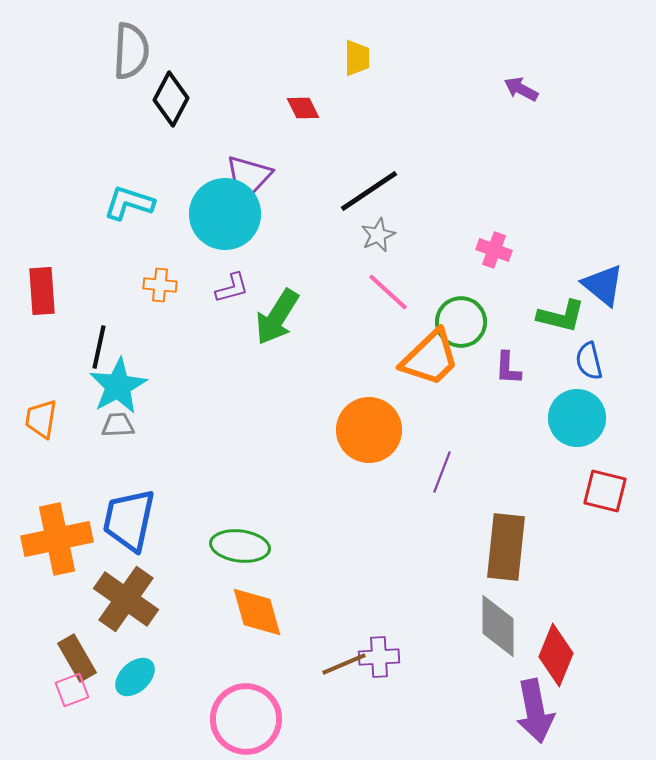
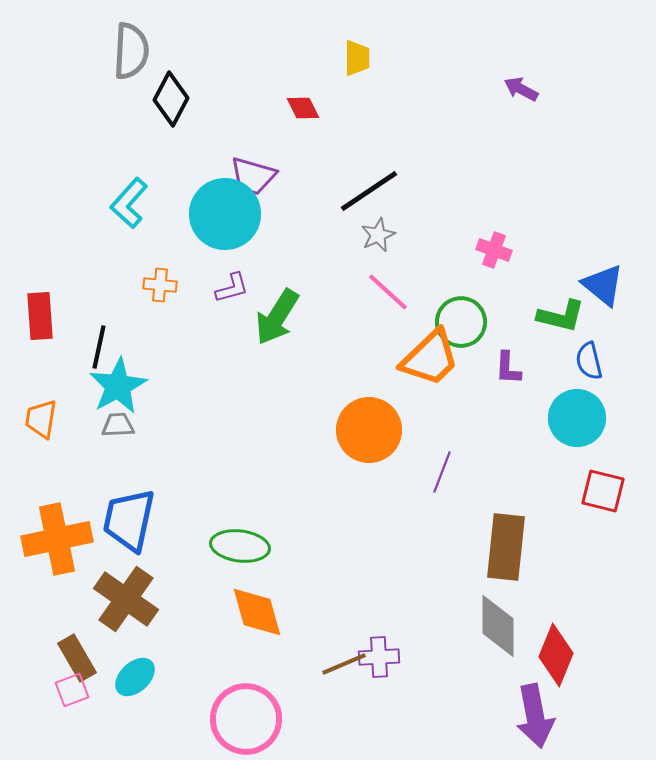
purple trapezoid at (249, 175): moved 4 px right, 1 px down
cyan L-shape at (129, 203): rotated 66 degrees counterclockwise
red rectangle at (42, 291): moved 2 px left, 25 px down
red square at (605, 491): moved 2 px left
purple arrow at (535, 711): moved 5 px down
